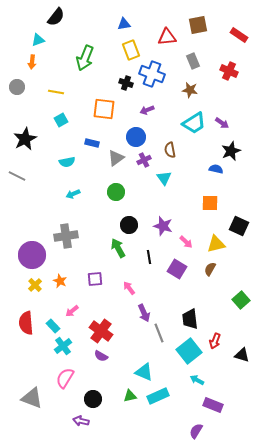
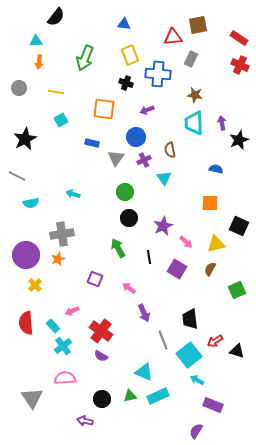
blue triangle at (124, 24): rotated 16 degrees clockwise
red rectangle at (239, 35): moved 3 px down
red triangle at (167, 37): moved 6 px right
cyan triangle at (38, 40): moved 2 px left, 1 px down; rotated 16 degrees clockwise
yellow rectangle at (131, 50): moved 1 px left, 5 px down
gray rectangle at (193, 61): moved 2 px left, 2 px up; rotated 49 degrees clockwise
orange arrow at (32, 62): moved 7 px right
red cross at (229, 71): moved 11 px right, 6 px up
blue cross at (152, 74): moved 6 px right; rotated 15 degrees counterclockwise
gray circle at (17, 87): moved 2 px right, 1 px down
brown star at (190, 90): moved 5 px right, 5 px down
cyan trapezoid at (194, 123): rotated 120 degrees clockwise
purple arrow at (222, 123): rotated 136 degrees counterclockwise
black star at (231, 151): moved 8 px right, 11 px up
gray triangle at (116, 158): rotated 18 degrees counterclockwise
cyan semicircle at (67, 162): moved 36 px left, 41 px down
green circle at (116, 192): moved 9 px right
cyan arrow at (73, 194): rotated 40 degrees clockwise
black circle at (129, 225): moved 7 px up
purple star at (163, 226): rotated 30 degrees clockwise
gray cross at (66, 236): moved 4 px left, 2 px up
purple circle at (32, 255): moved 6 px left
purple square at (95, 279): rotated 28 degrees clockwise
orange star at (60, 281): moved 2 px left, 22 px up; rotated 24 degrees clockwise
pink arrow at (129, 288): rotated 16 degrees counterclockwise
green square at (241, 300): moved 4 px left, 10 px up; rotated 18 degrees clockwise
pink arrow at (72, 311): rotated 16 degrees clockwise
gray line at (159, 333): moved 4 px right, 7 px down
red arrow at (215, 341): rotated 35 degrees clockwise
cyan square at (189, 351): moved 4 px down
black triangle at (242, 355): moved 5 px left, 4 px up
pink semicircle at (65, 378): rotated 55 degrees clockwise
gray triangle at (32, 398): rotated 35 degrees clockwise
black circle at (93, 399): moved 9 px right
purple arrow at (81, 421): moved 4 px right
